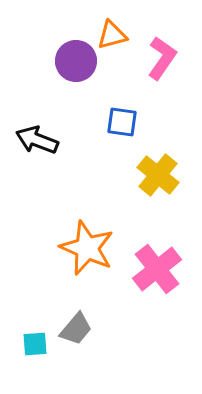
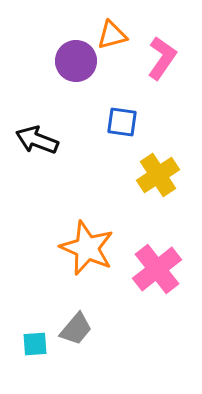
yellow cross: rotated 18 degrees clockwise
